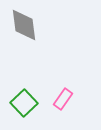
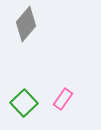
gray diamond: moved 2 px right, 1 px up; rotated 48 degrees clockwise
